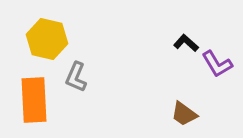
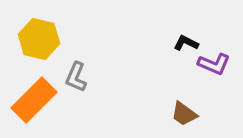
yellow hexagon: moved 8 px left
black L-shape: rotated 15 degrees counterclockwise
purple L-shape: moved 3 px left; rotated 36 degrees counterclockwise
orange rectangle: rotated 48 degrees clockwise
